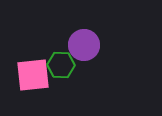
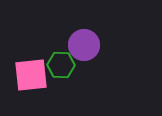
pink square: moved 2 px left
